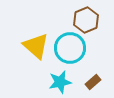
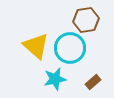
brown hexagon: rotated 15 degrees clockwise
cyan star: moved 5 px left, 3 px up
